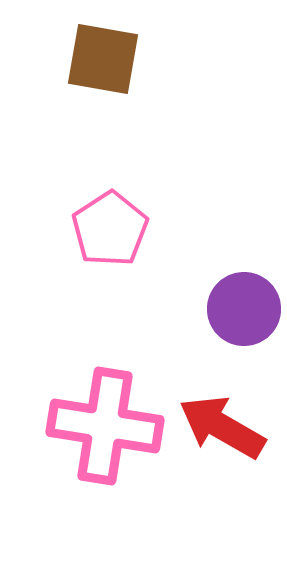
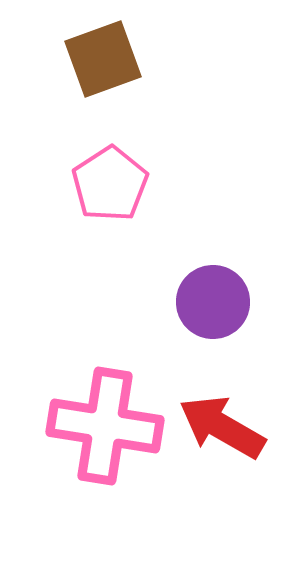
brown square: rotated 30 degrees counterclockwise
pink pentagon: moved 45 px up
purple circle: moved 31 px left, 7 px up
